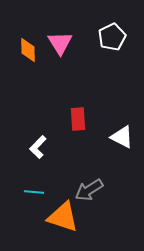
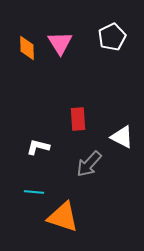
orange diamond: moved 1 px left, 2 px up
white L-shape: rotated 60 degrees clockwise
gray arrow: moved 26 px up; rotated 16 degrees counterclockwise
